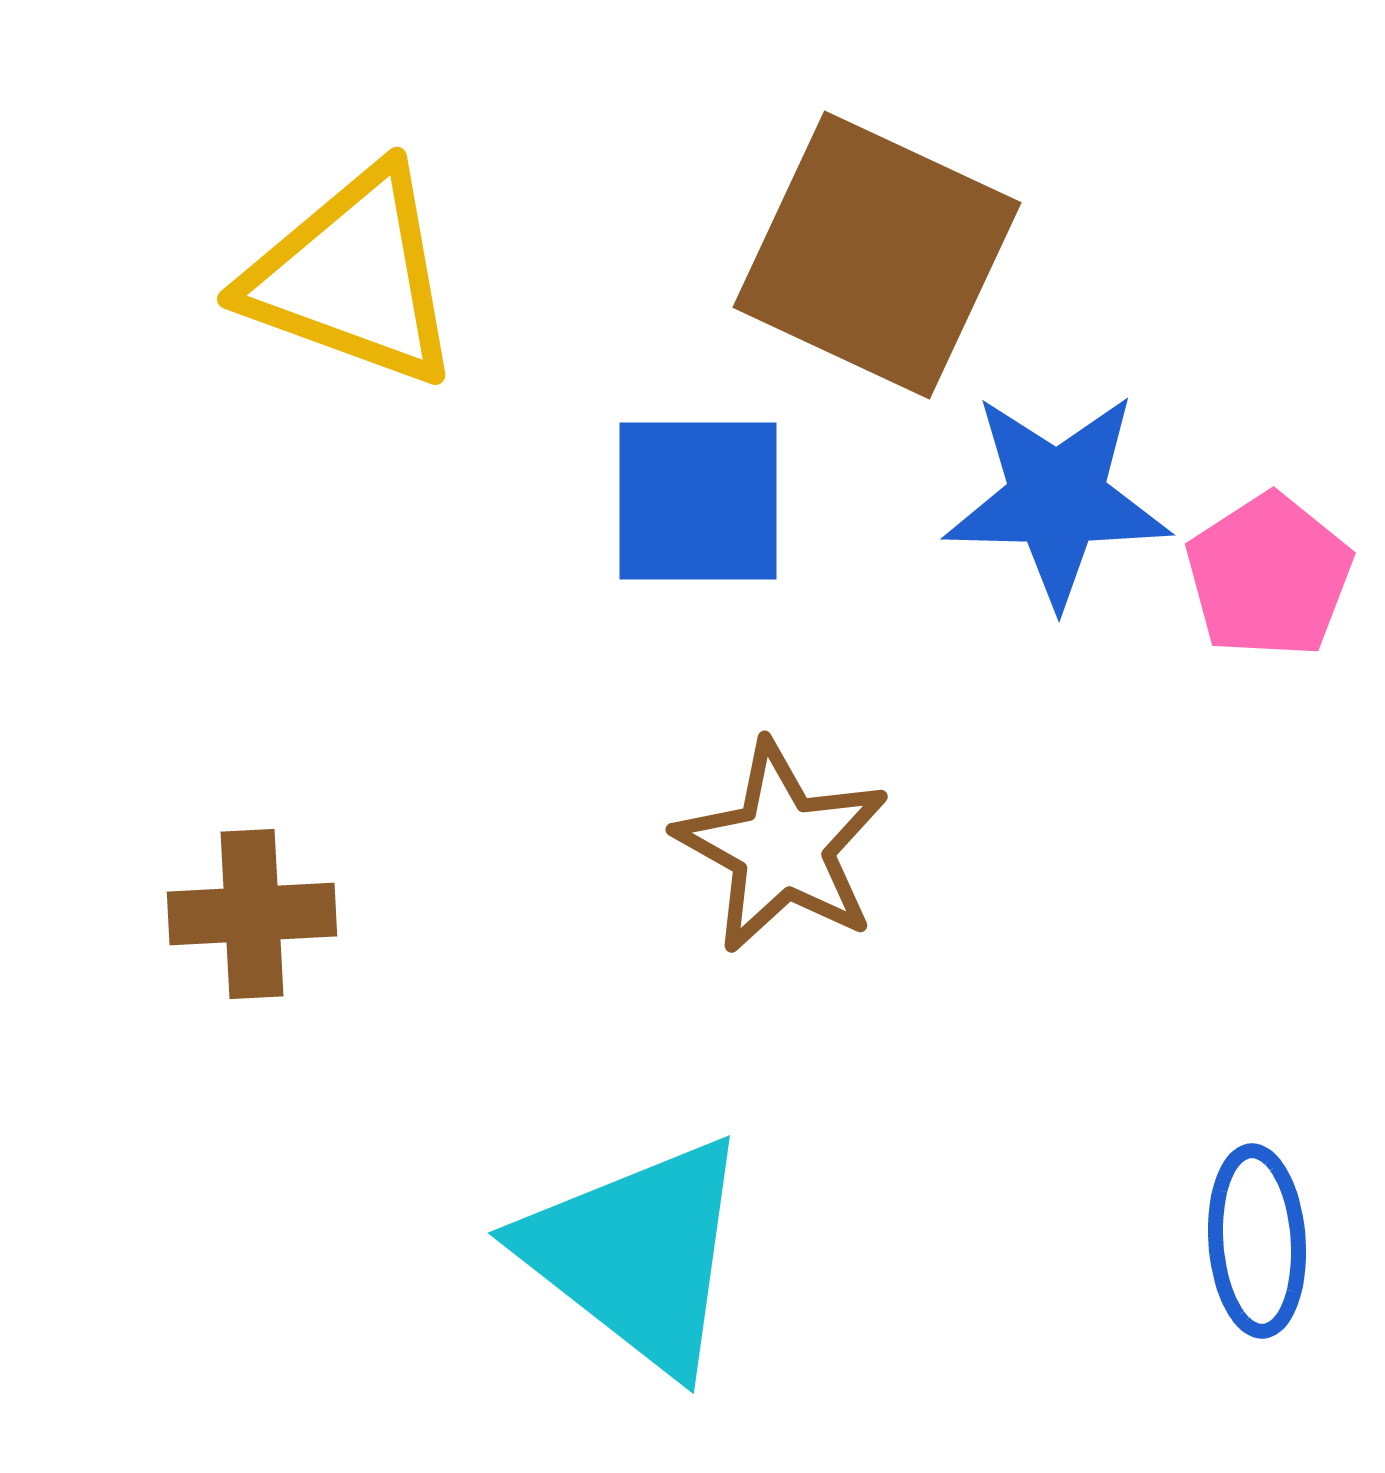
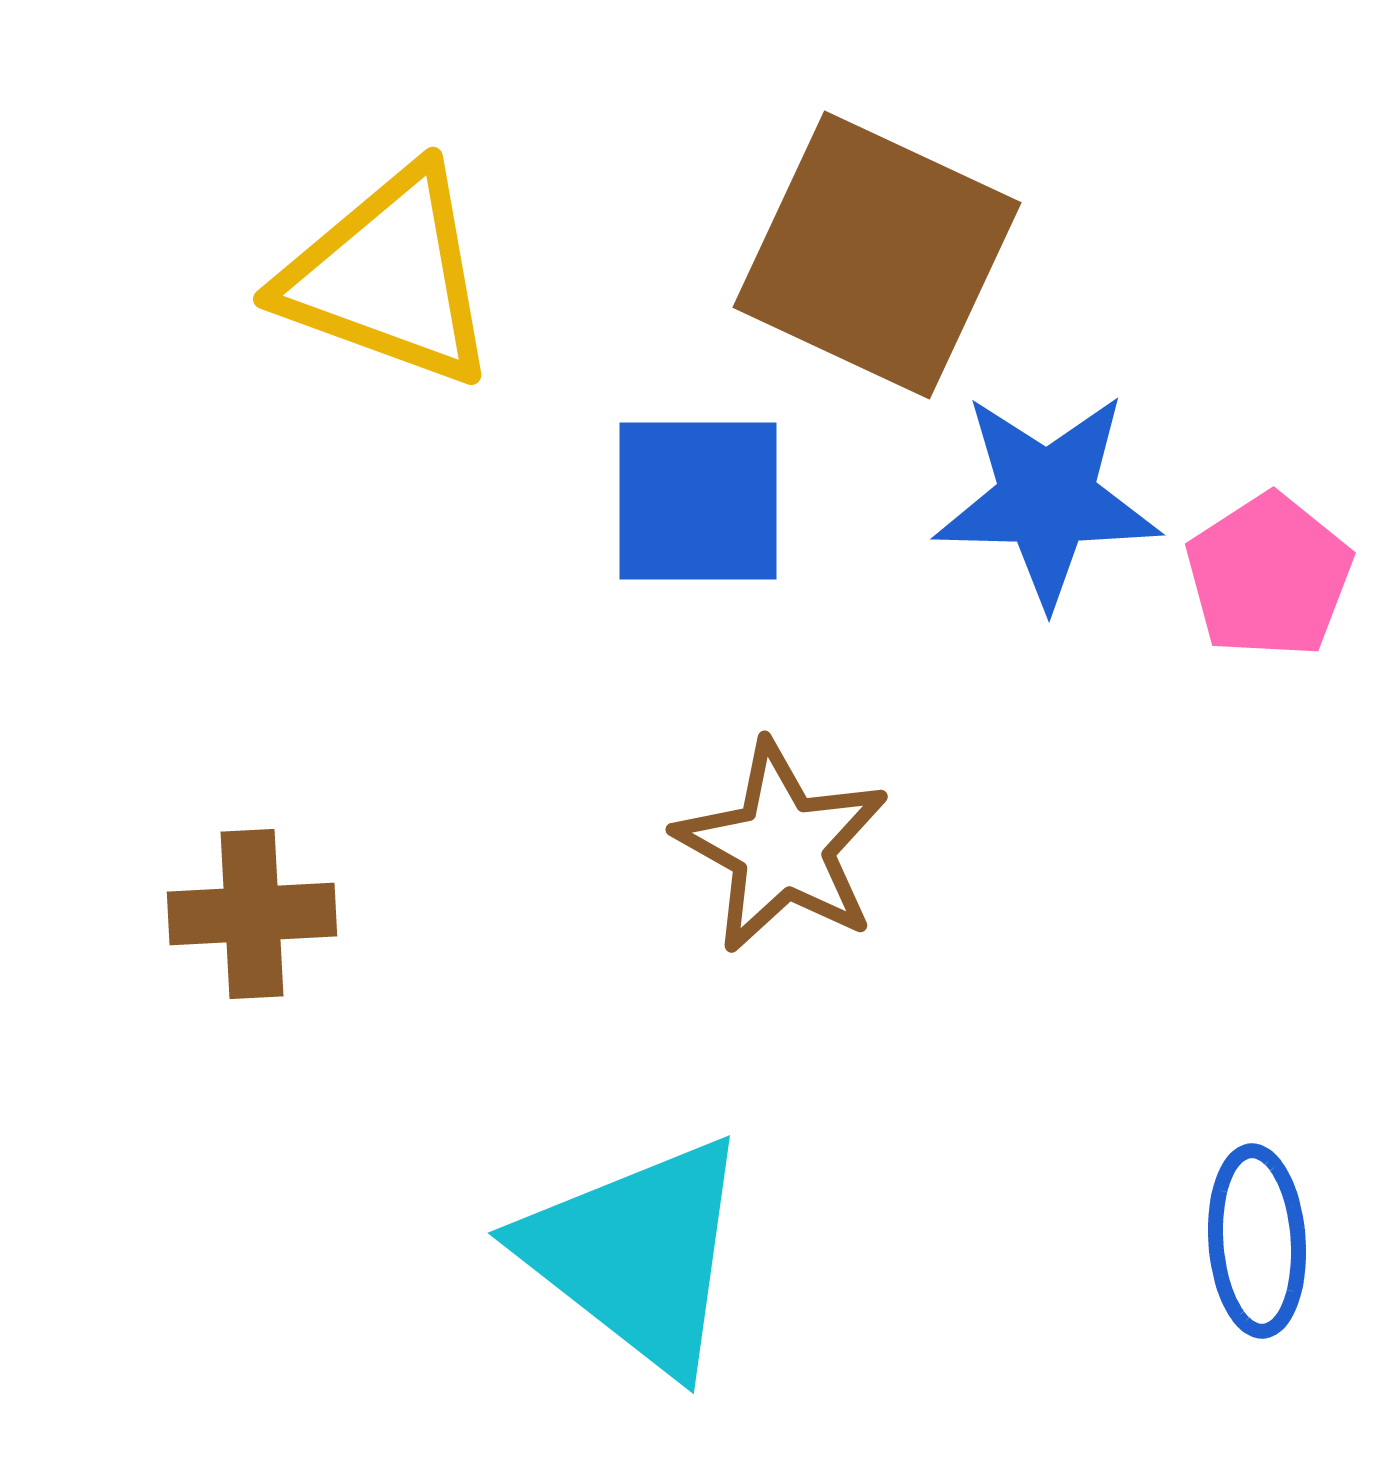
yellow triangle: moved 36 px right
blue star: moved 10 px left
